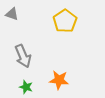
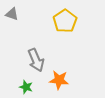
gray arrow: moved 13 px right, 4 px down
